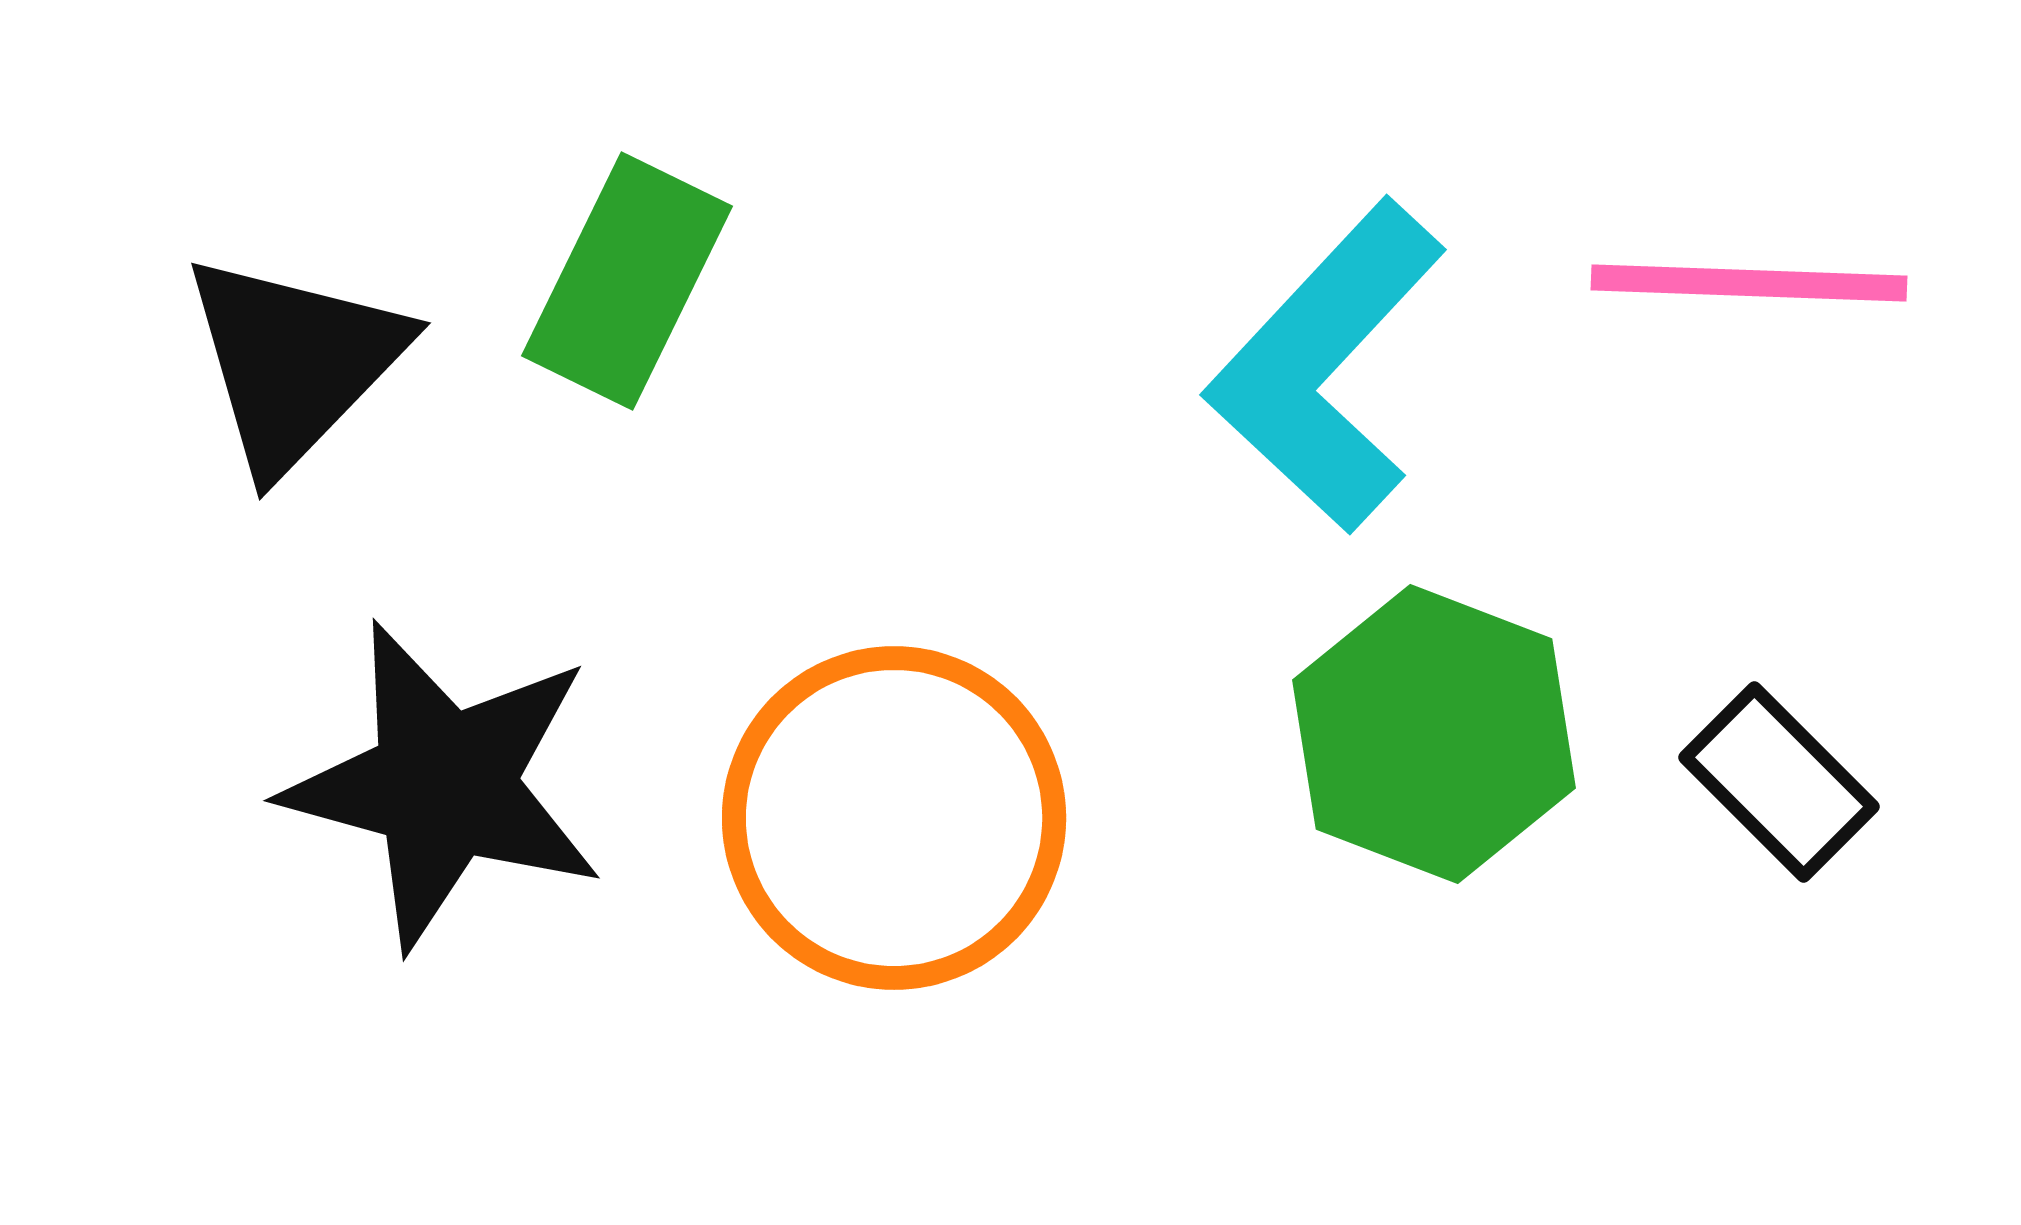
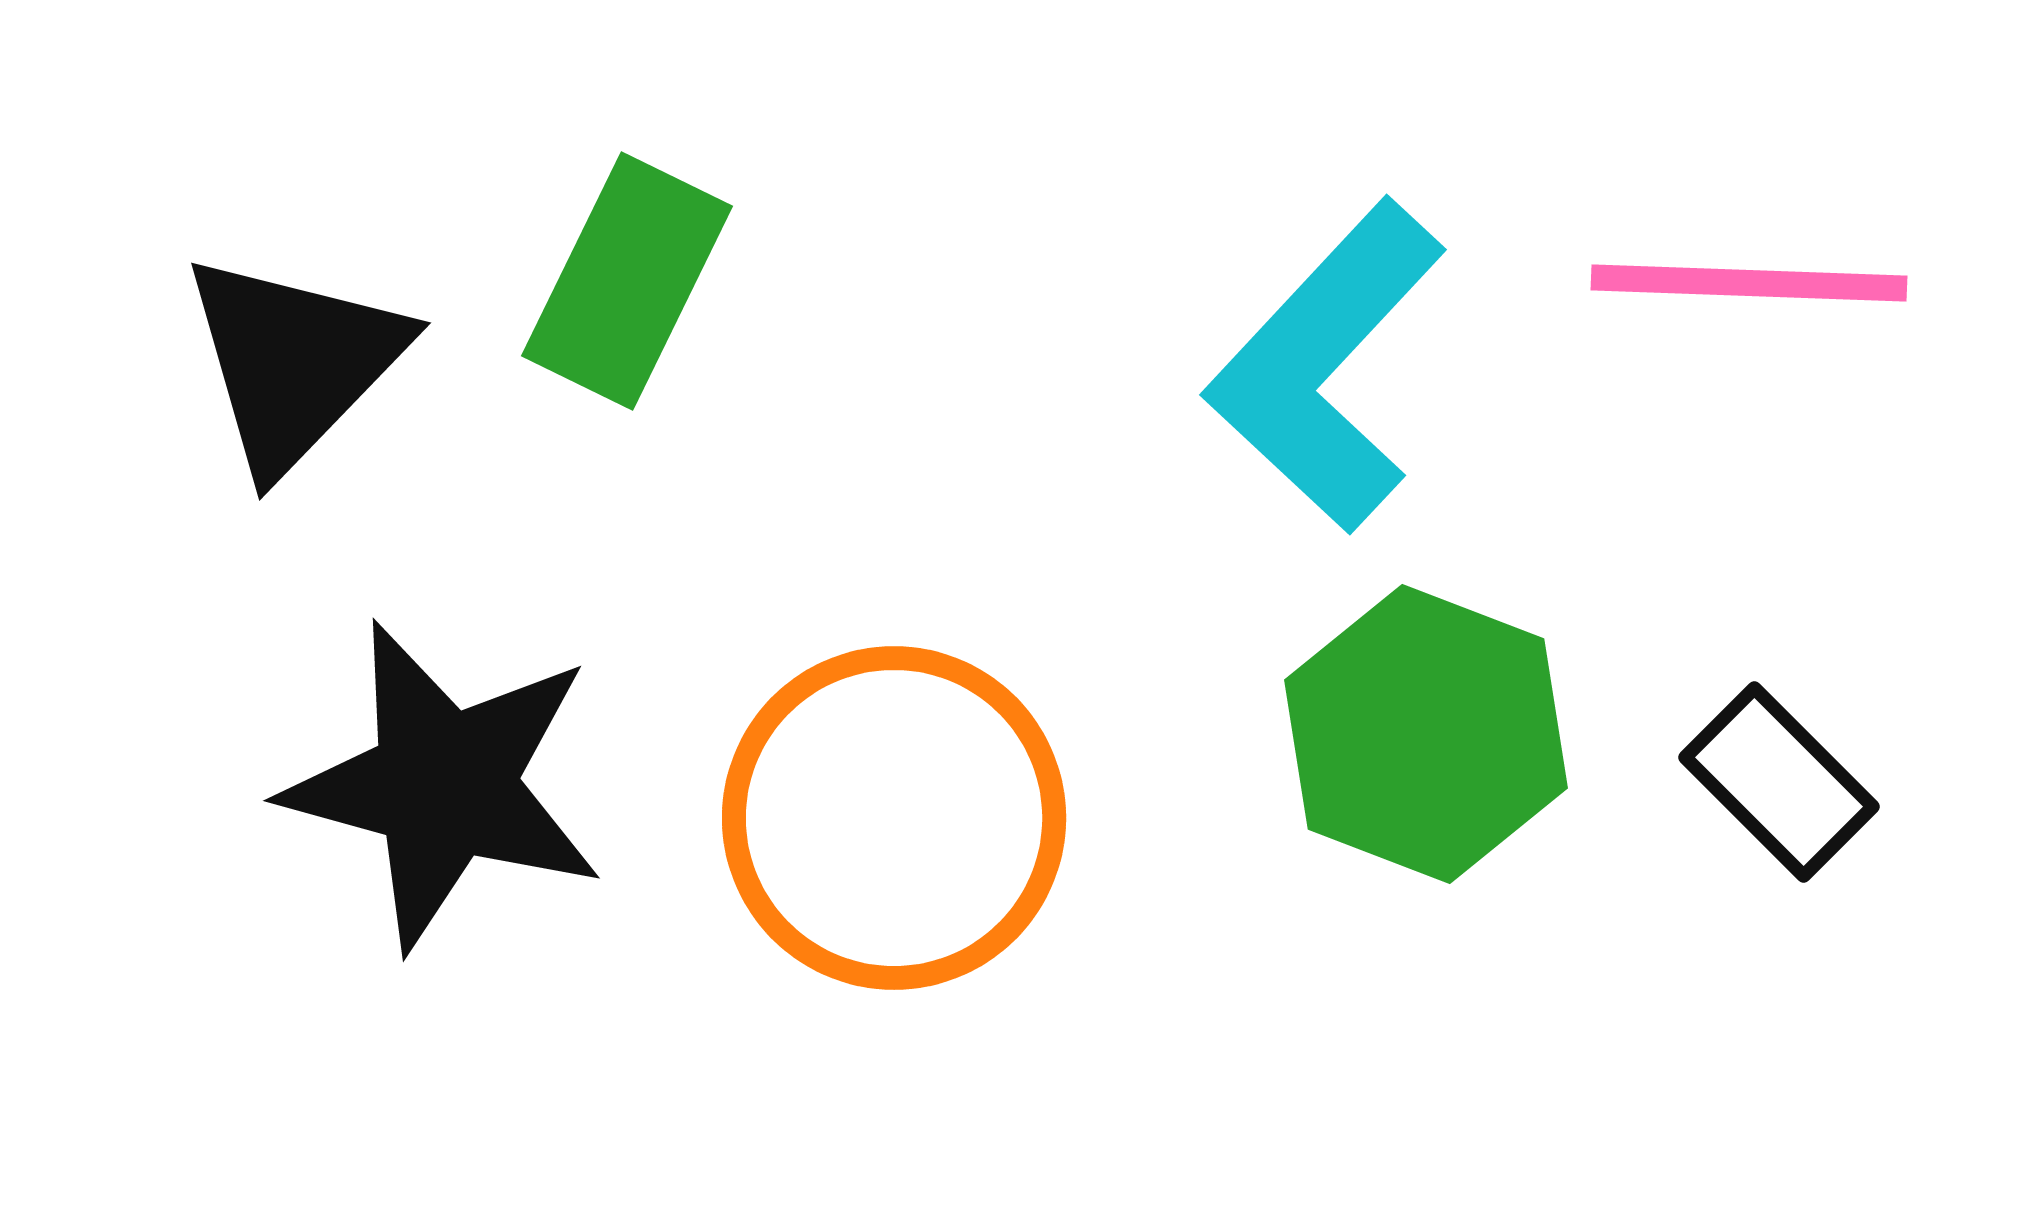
green hexagon: moved 8 px left
